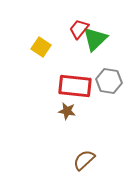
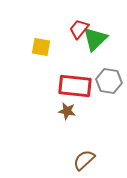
yellow square: rotated 24 degrees counterclockwise
